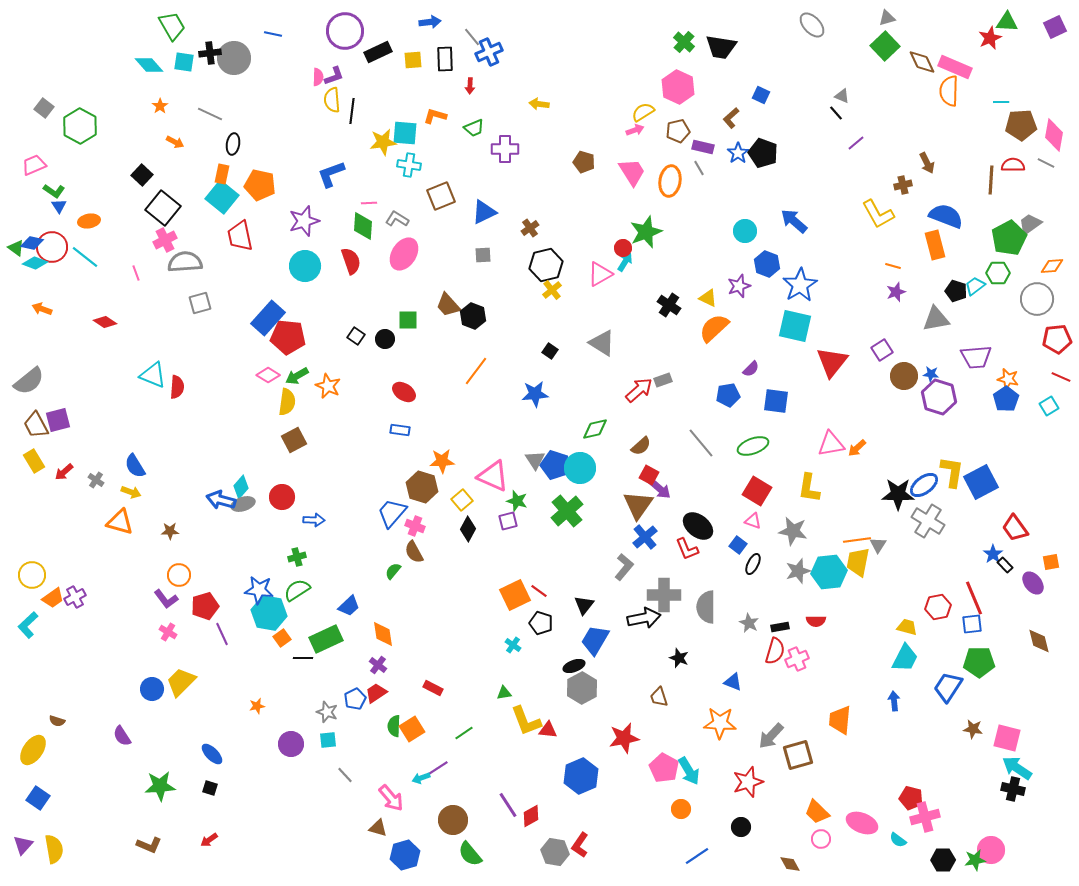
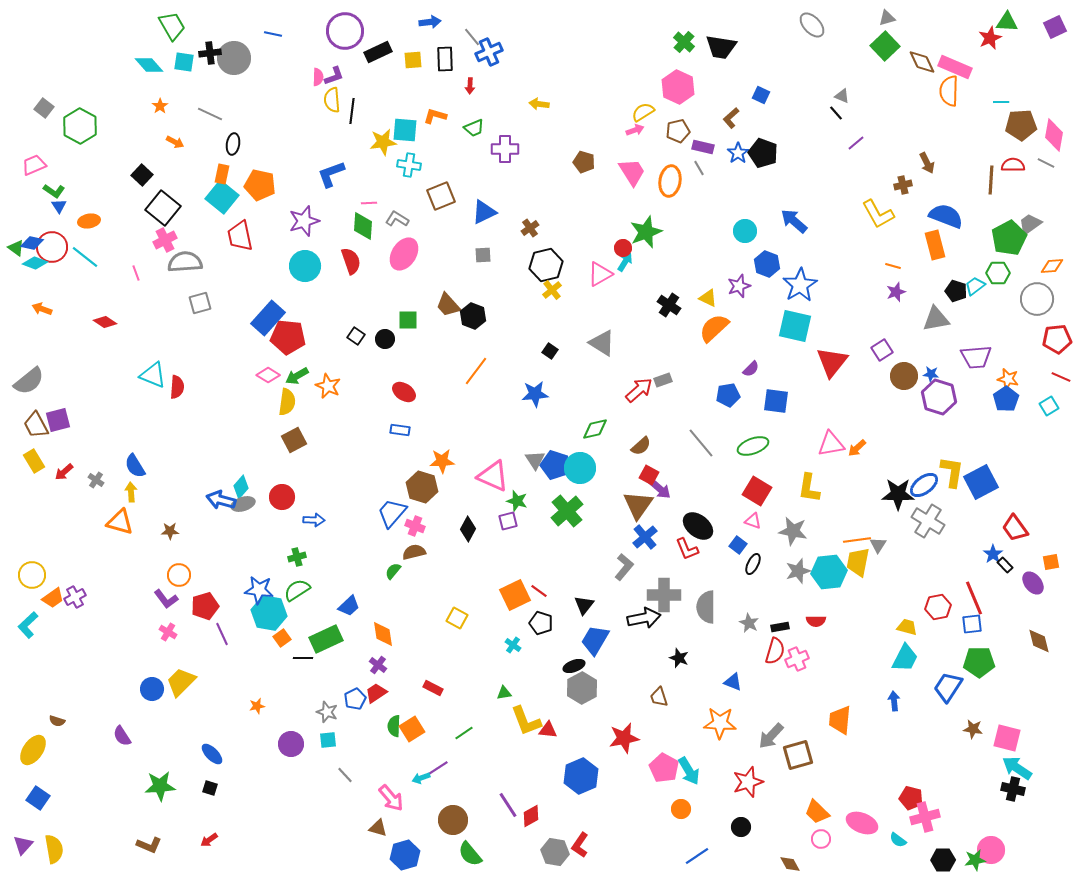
cyan square at (405, 133): moved 3 px up
yellow arrow at (131, 492): rotated 114 degrees counterclockwise
yellow square at (462, 500): moved 5 px left, 118 px down; rotated 20 degrees counterclockwise
brown semicircle at (414, 552): rotated 105 degrees clockwise
